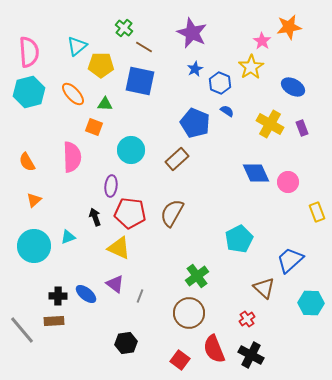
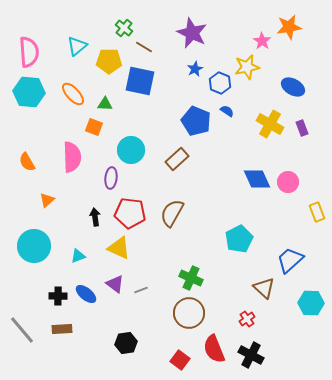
yellow pentagon at (101, 65): moved 8 px right, 4 px up
yellow star at (251, 67): moved 4 px left; rotated 20 degrees clockwise
cyan hexagon at (29, 92): rotated 20 degrees clockwise
blue pentagon at (195, 123): moved 1 px right, 2 px up
blue diamond at (256, 173): moved 1 px right, 6 px down
purple ellipse at (111, 186): moved 8 px up
orange triangle at (34, 200): moved 13 px right
black arrow at (95, 217): rotated 12 degrees clockwise
cyan triangle at (68, 237): moved 10 px right, 19 px down
green cross at (197, 276): moved 6 px left, 2 px down; rotated 30 degrees counterclockwise
gray line at (140, 296): moved 1 px right, 6 px up; rotated 48 degrees clockwise
brown rectangle at (54, 321): moved 8 px right, 8 px down
